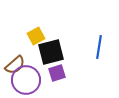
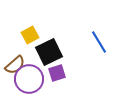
yellow square: moved 6 px left, 1 px up
blue line: moved 5 px up; rotated 40 degrees counterclockwise
black square: moved 2 px left; rotated 12 degrees counterclockwise
purple circle: moved 3 px right, 1 px up
